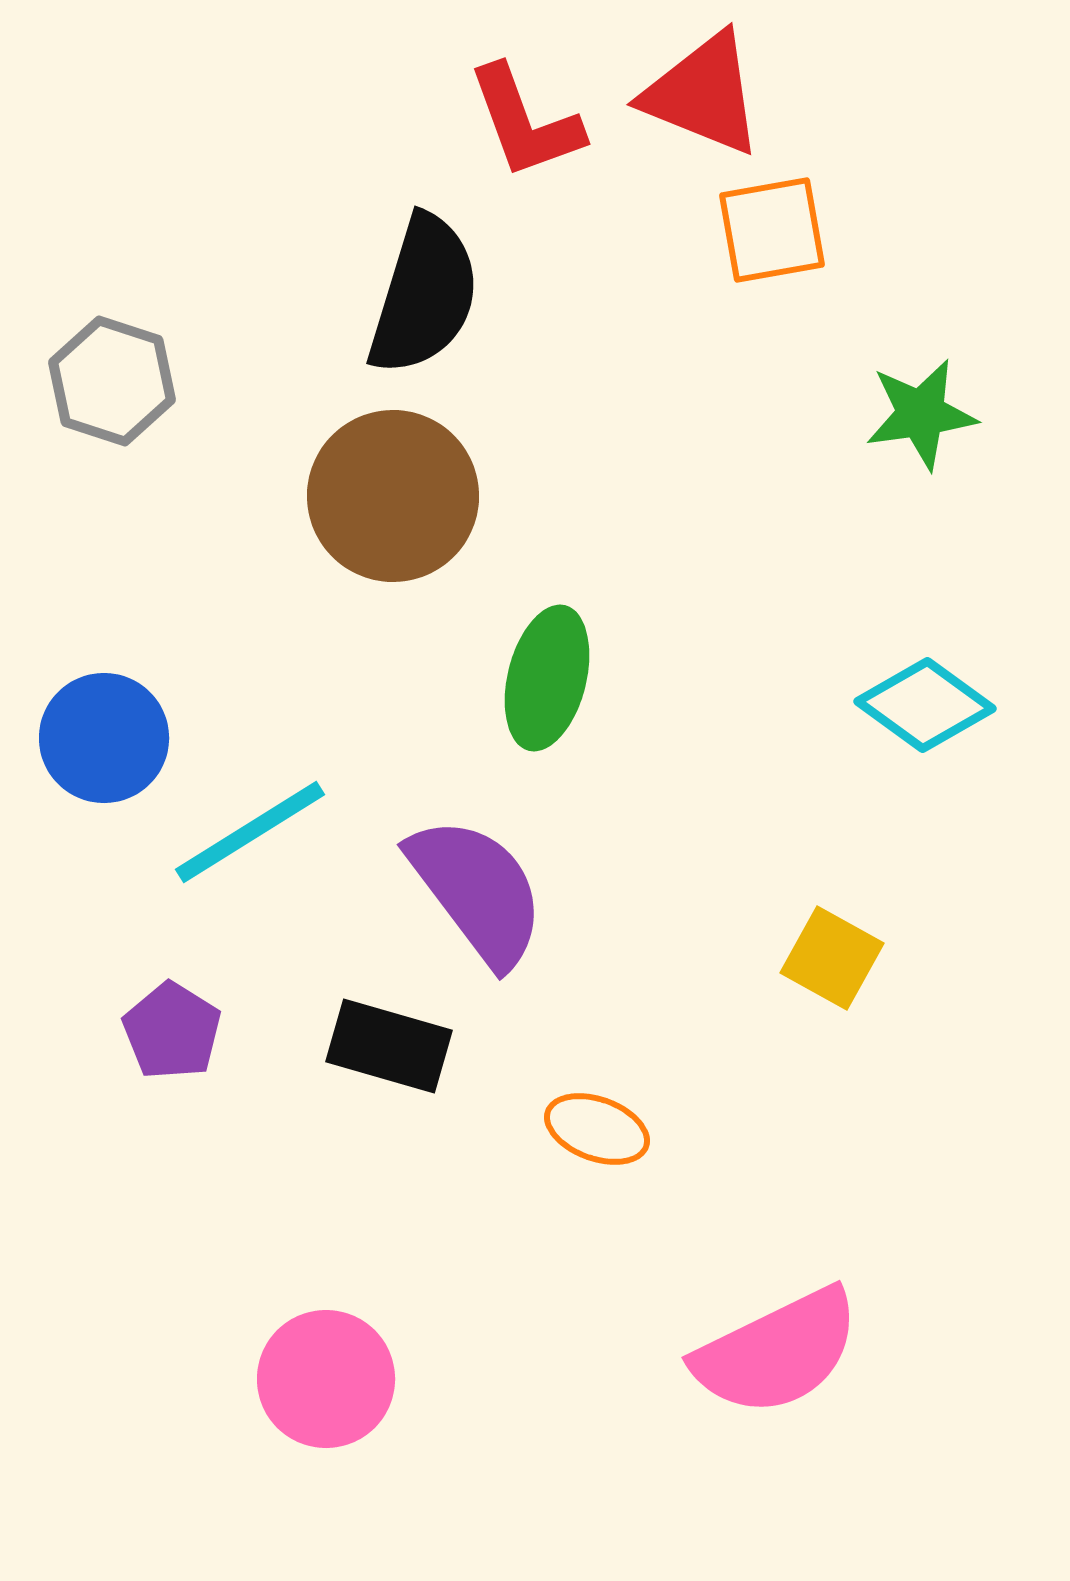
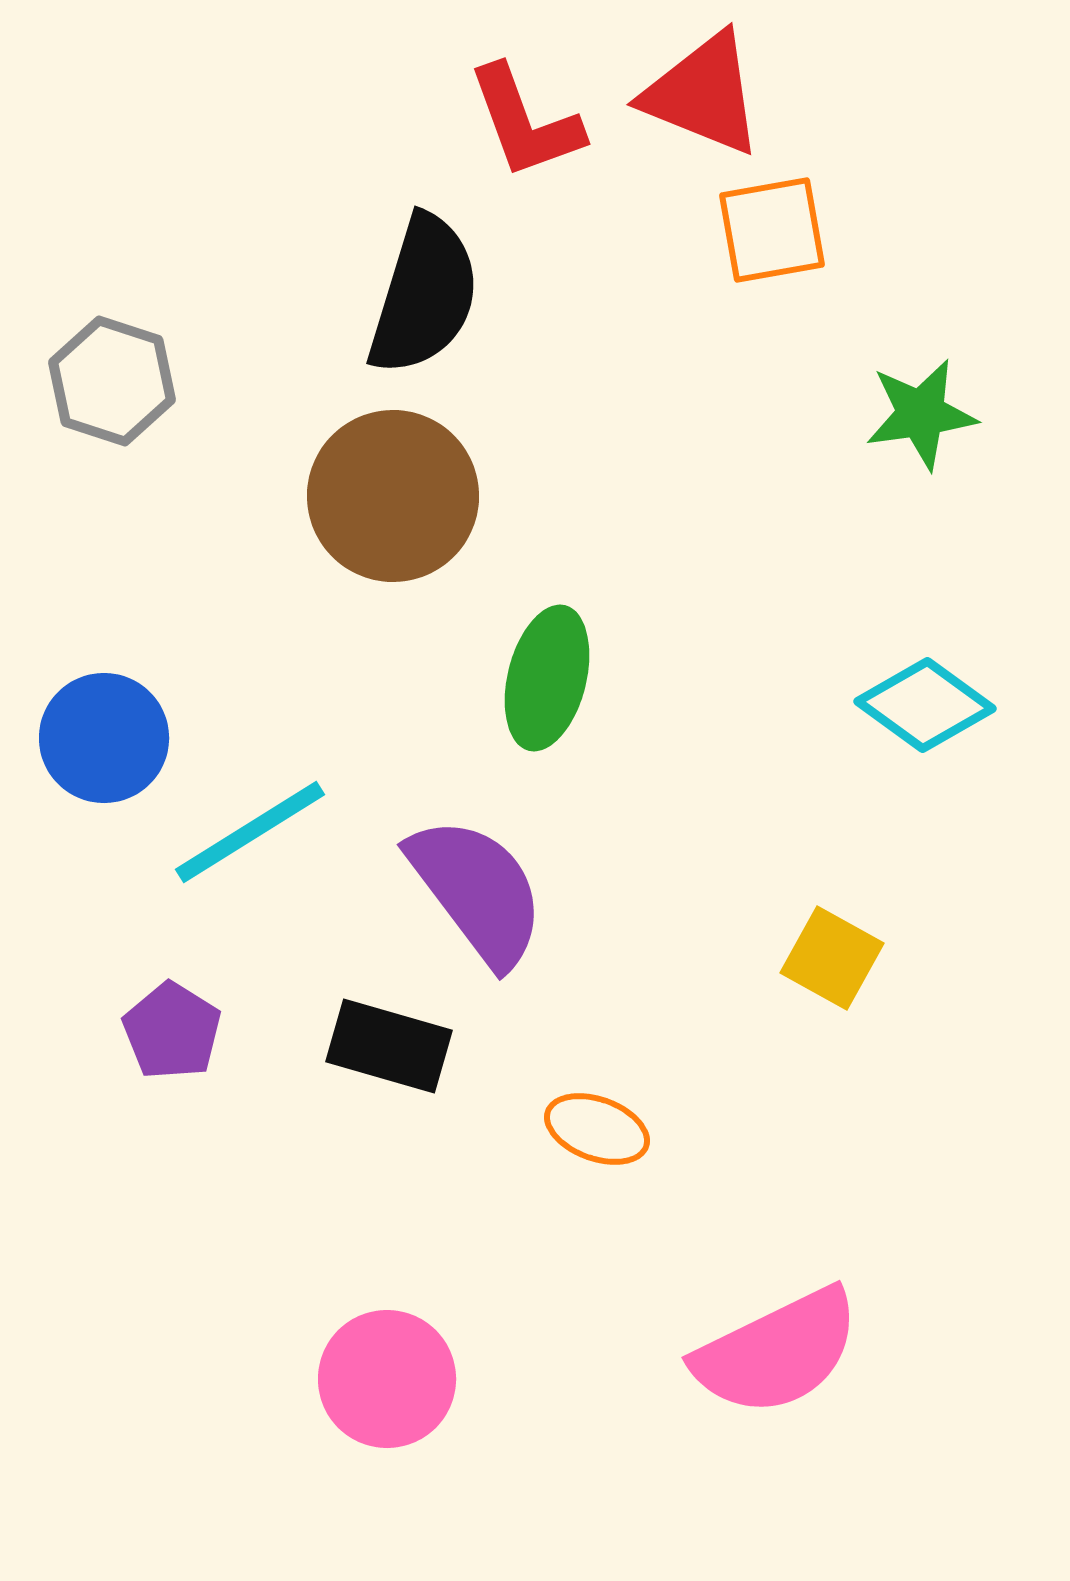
pink circle: moved 61 px right
